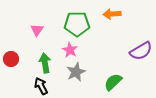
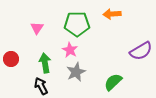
pink triangle: moved 2 px up
